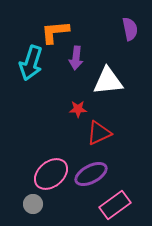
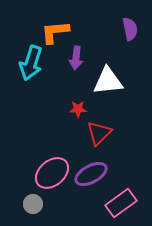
red triangle: rotated 20 degrees counterclockwise
pink ellipse: moved 1 px right, 1 px up
pink rectangle: moved 6 px right, 2 px up
